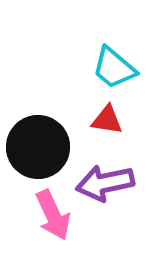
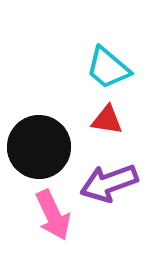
cyan trapezoid: moved 6 px left
black circle: moved 1 px right
purple arrow: moved 4 px right; rotated 8 degrees counterclockwise
